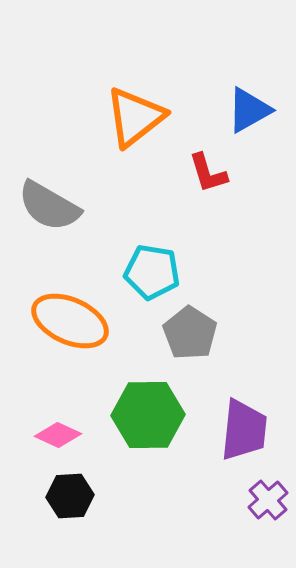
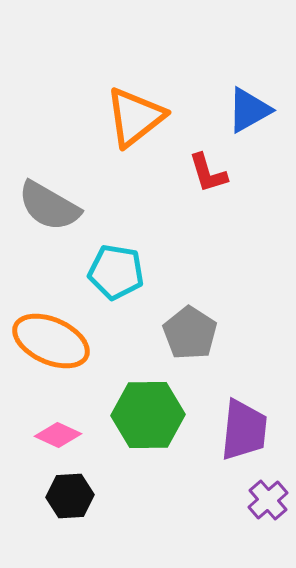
cyan pentagon: moved 36 px left
orange ellipse: moved 19 px left, 20 px down
